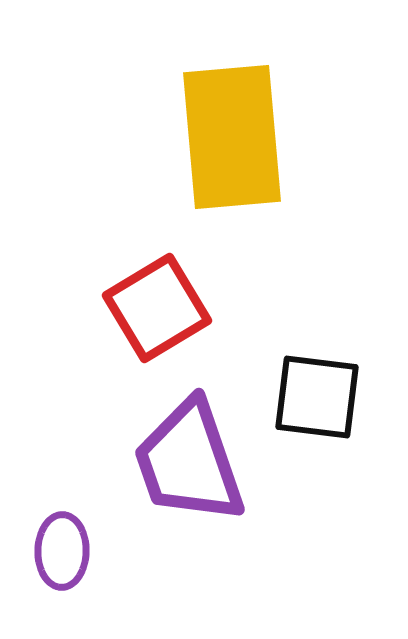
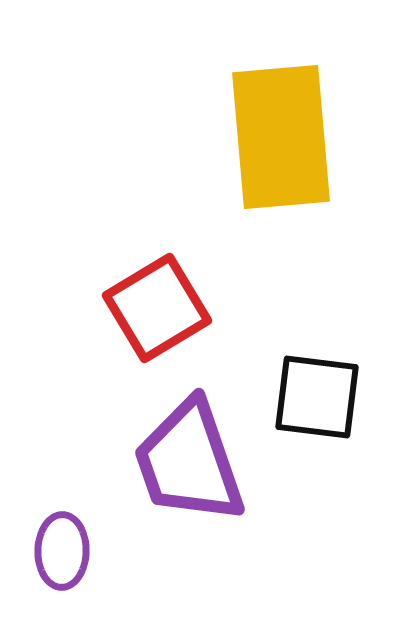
yellow rectangle: moved 49 px right
